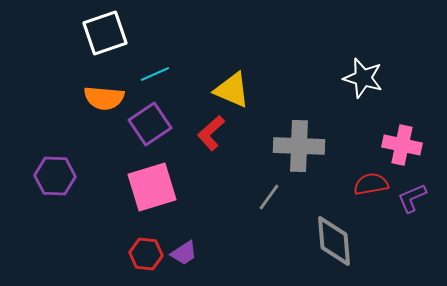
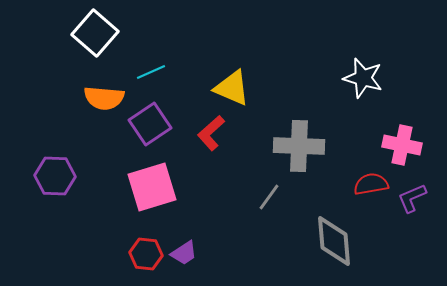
white square: moved 10 px left; rotated 30 degrees counterclockwise
cyan line: moved 4 px left, 2 px up
yellow triangle: moved 2 px up
